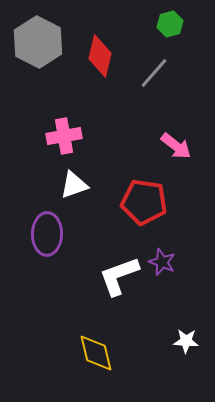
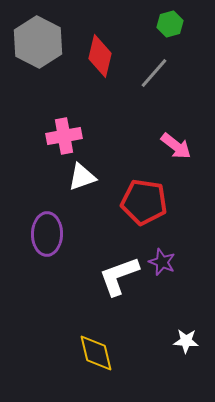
white triangle: moved 8 px right, 8 px up
